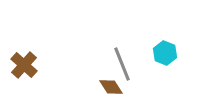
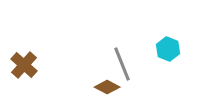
cyan hexagon: moved 3 px right, 4 px up
brown diamond: moved 4 px left; rotated 30 degrees counterclockwise
